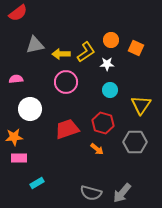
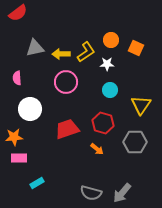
gray triangle: moved 3 px down
pink semicircle: moved 1 px right, 1 px up; rotated 88 degrees counterclockwise
